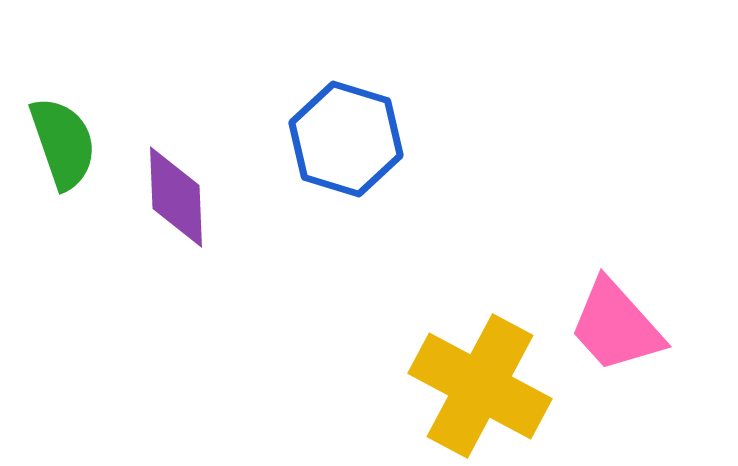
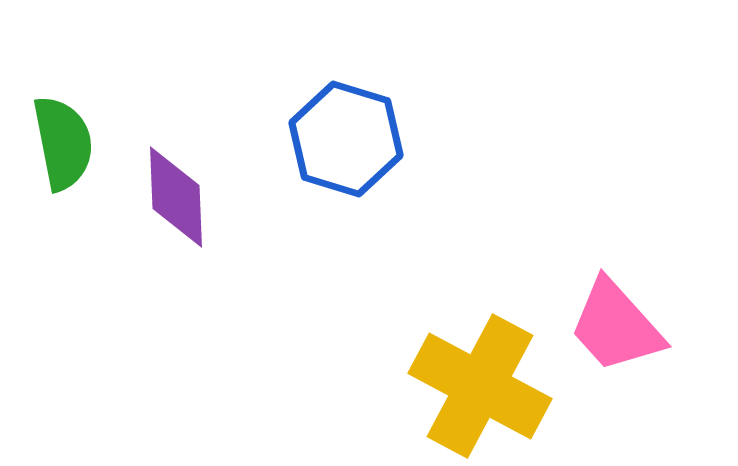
green semicircle: rotated 8 degrees clockwise
